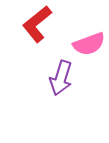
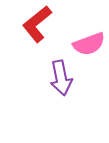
purple arrow: rotated 28 degrees counterclockwise
